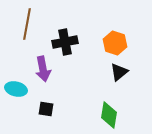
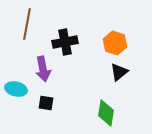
black square: moved 6 px up
green diamond: moved 3 px left, 2 px up
